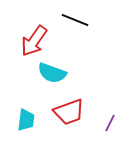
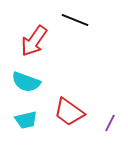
cyan semicircle: moved 26 px left, 9 px down
red trapezoid: rotated 56 degrees clockwise
cyan trapezoid: rotated 70 degrees clockwise
